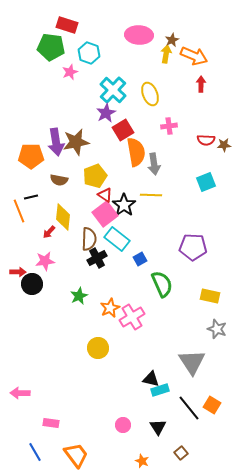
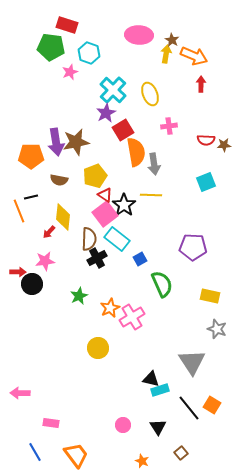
brown star at (172, 40): rotated 16 degrees counterclockwise
